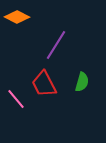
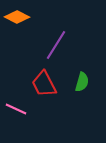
pink line: moved 10 px down; rotated 25 degrees counterclockwise
